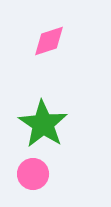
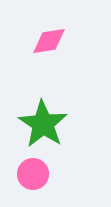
pink diamond: rotated 9 degrees clockwise
